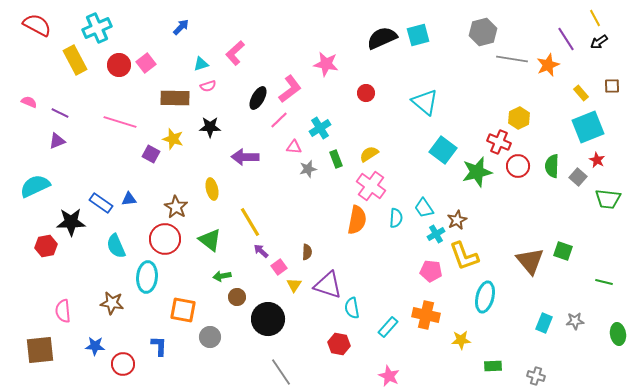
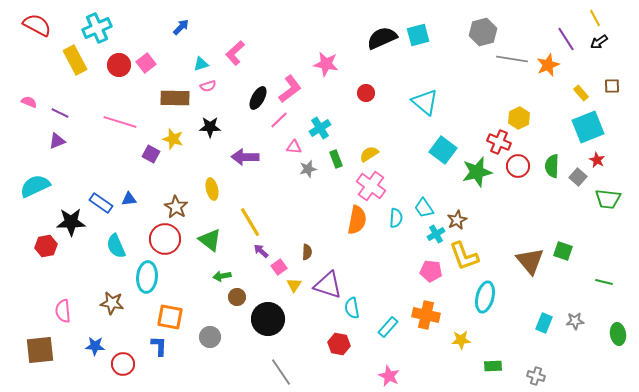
orange square at (183, 310): moved 13 px left, 7 px down
